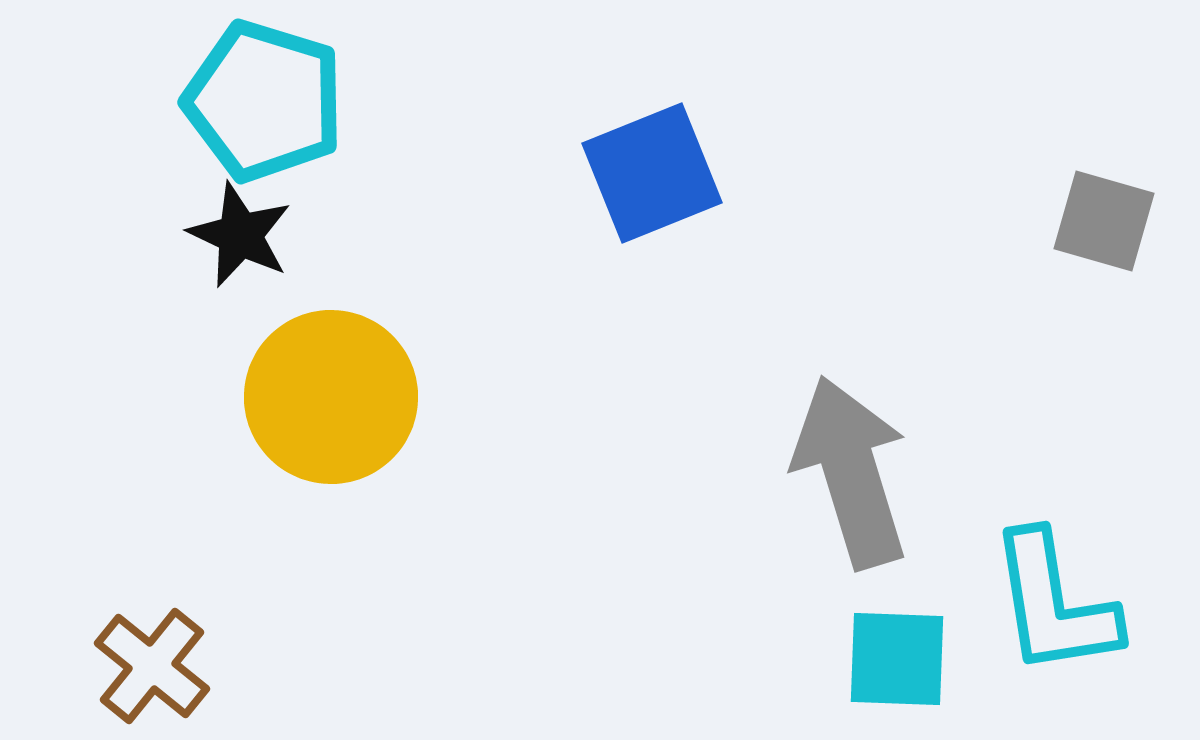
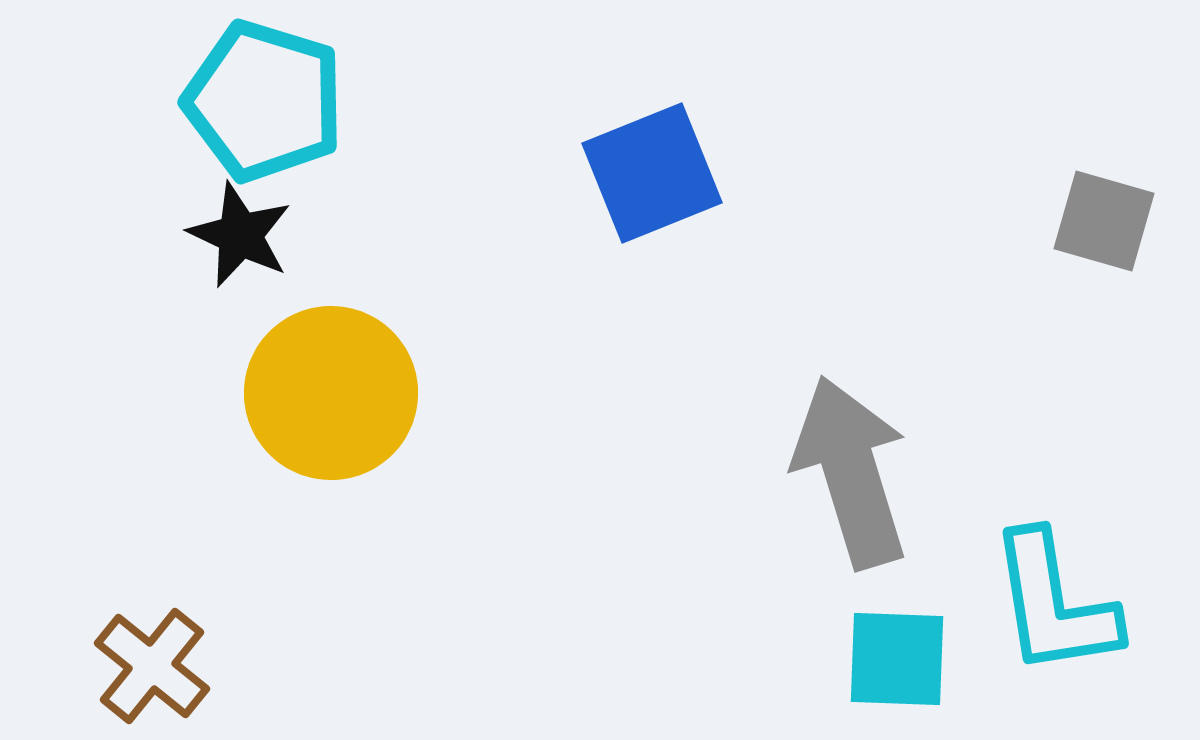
yellow circle: moved 4 px up
